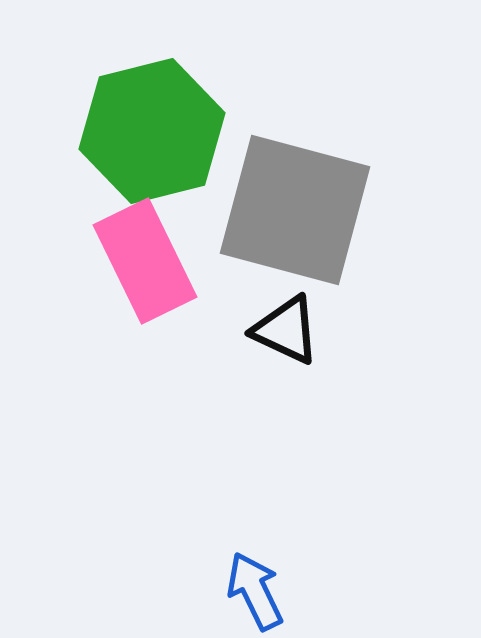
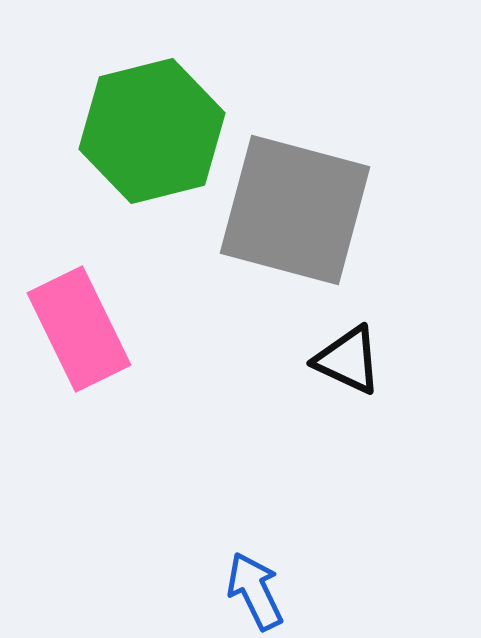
pink rectangle: moved 66 px left, 68 px down
black triangle: moved 62 px right, 30 px down
